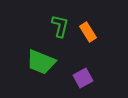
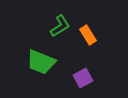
green L-shape: rotated 45 degrees clockwise
orange rectangle: moved 3 px down
